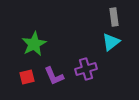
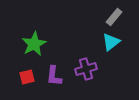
gray rectangle: rotated 48 degrees clockwise
purple L-shape: rotated 30 degrees clockwise
